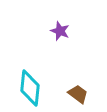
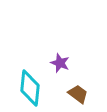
purple star: moved 32 px down
